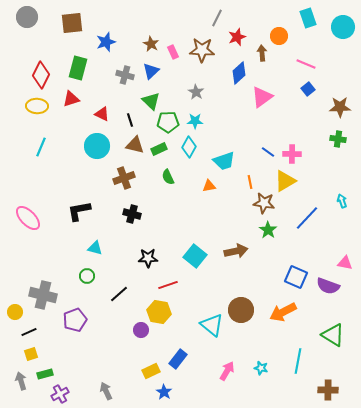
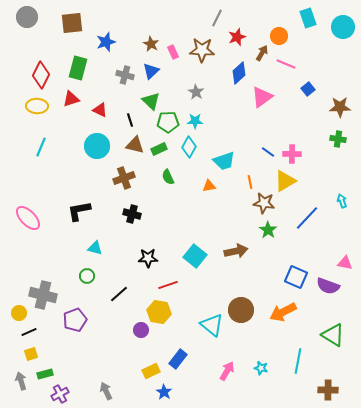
brown arrow at (262, 53): rotated 35 degrees clockwise
pink line at (306, 64): moved 20 px left
red triangle at (102, 114): moved 2 px left, 4 px up
yellow circle at (15, 312): moved 4 px right, 1 px down
